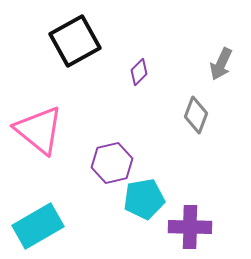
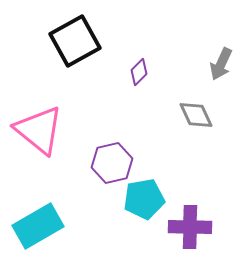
gray diamond: rotated 45 degrees counterclockwise
